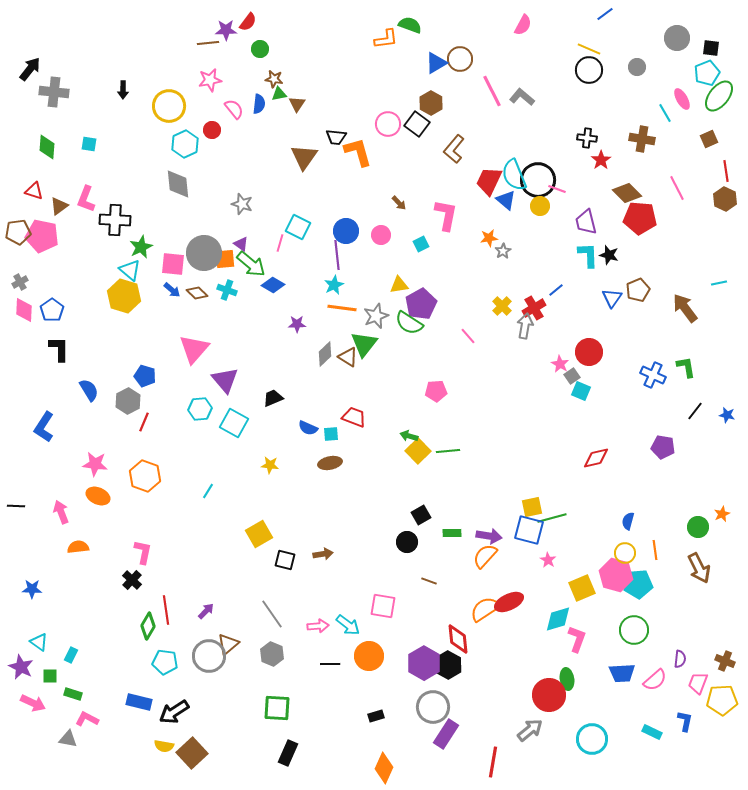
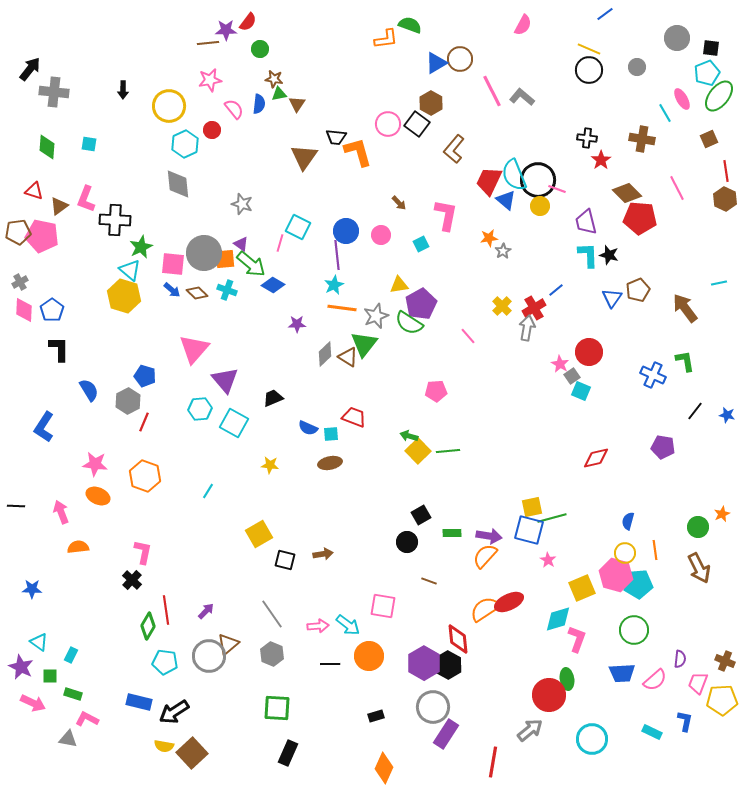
gray arrow at (525, 326): moved 2 px right, 2 px down
green L-shape at (686, 367): moved 1 px left, 6 px up
